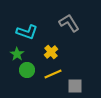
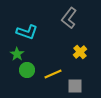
gray L-shape: moved 5 px up; rotated 110 degrees counterclockwise
yellow cross: moved 29 px right
